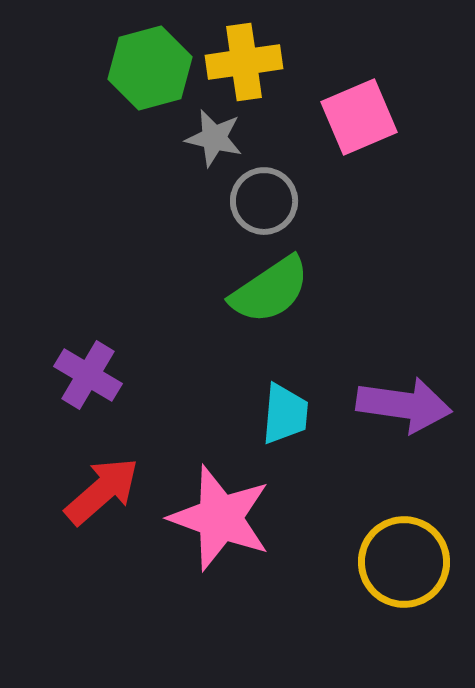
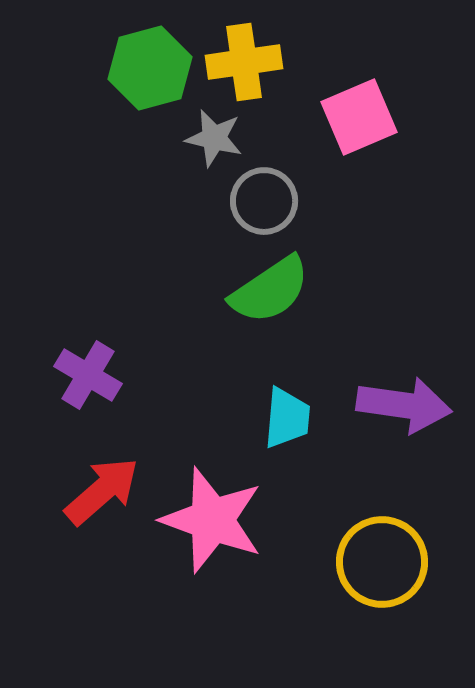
cyan trapezoid: moved 2 px right, 4 px down
pink star: moved 8 px left, 2 px down
yellow circle: moved 22 px left
